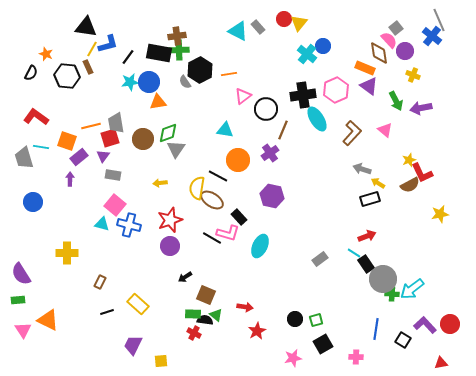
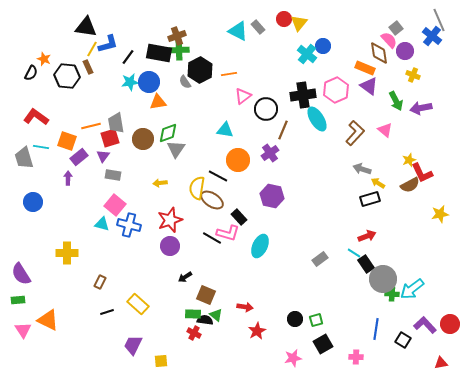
brown cross at (177, 36): rotated 12 degrees counterclockwise
orange star at (46, 54): moved 2 px left, 5 px down
brown L-shape at (352, 133): moved 3 px right
purple arrow at (70, 179): moved 2 px left, 1 px up
